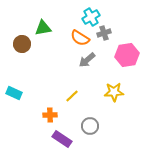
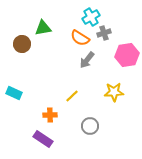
gray arrow: rotated 12 degrees counterclockwise
purple rectangle: moved 19 px left
